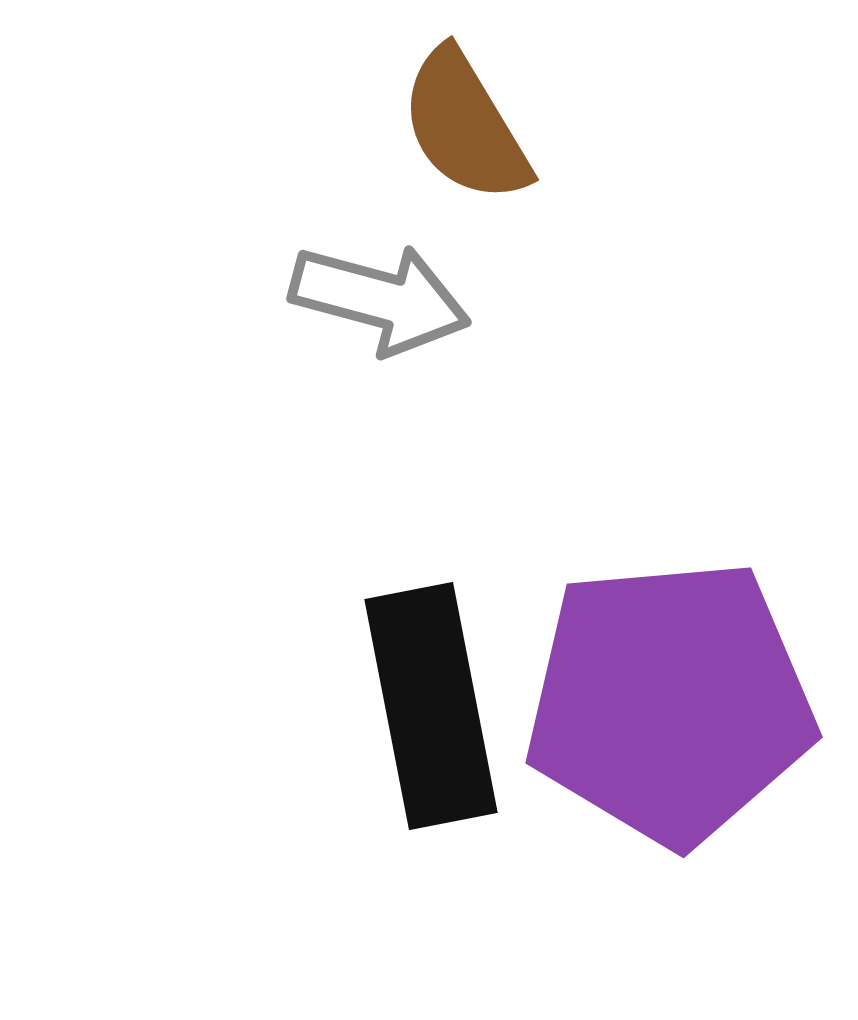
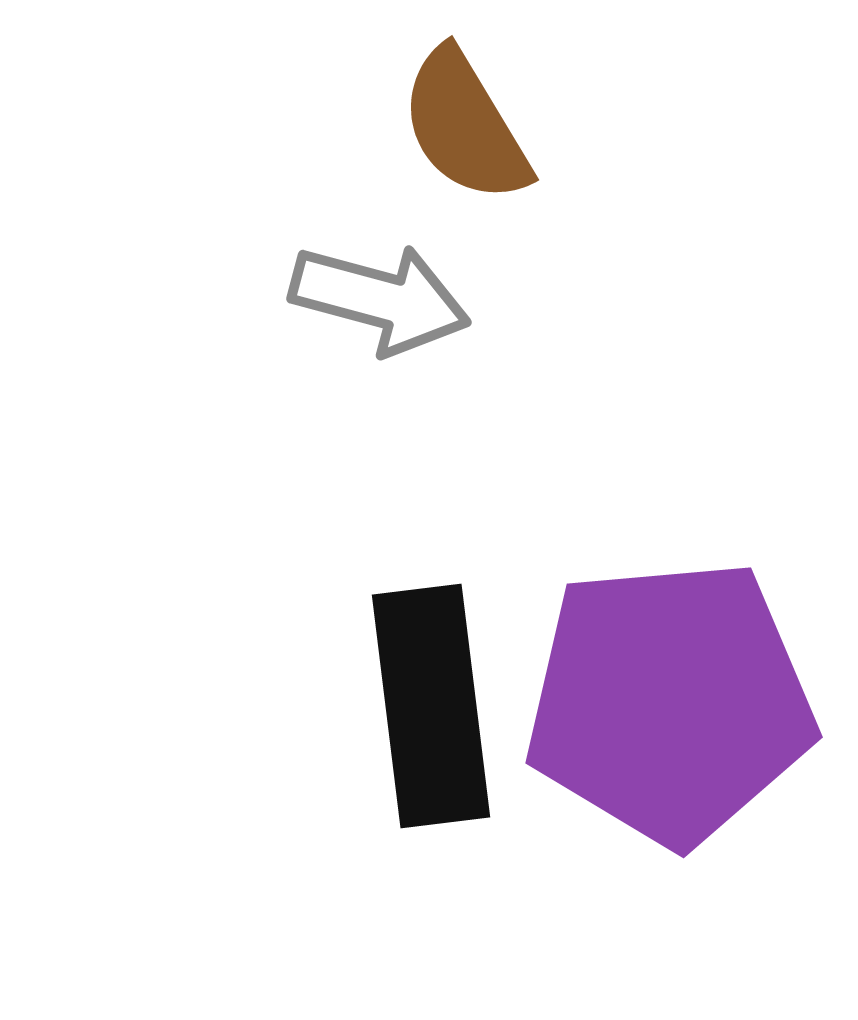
black rectangle: rotated 4 degrees clockwise
